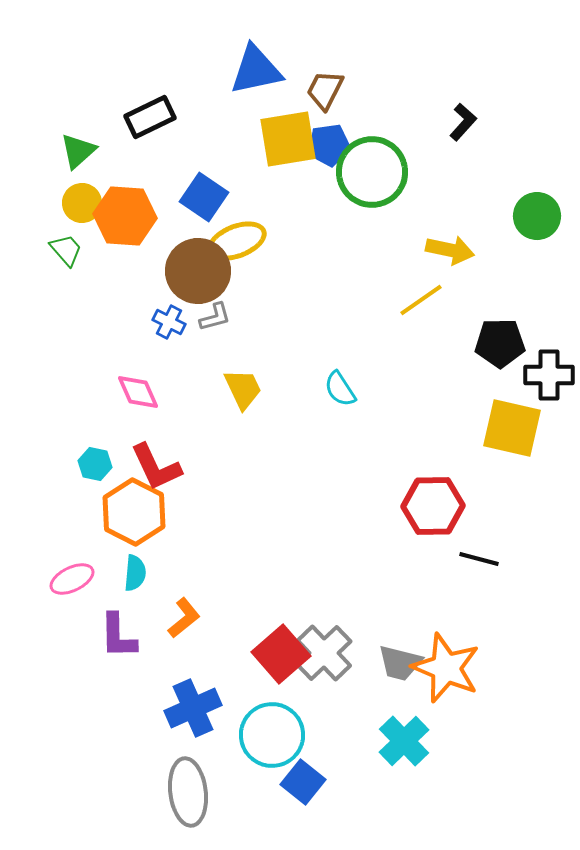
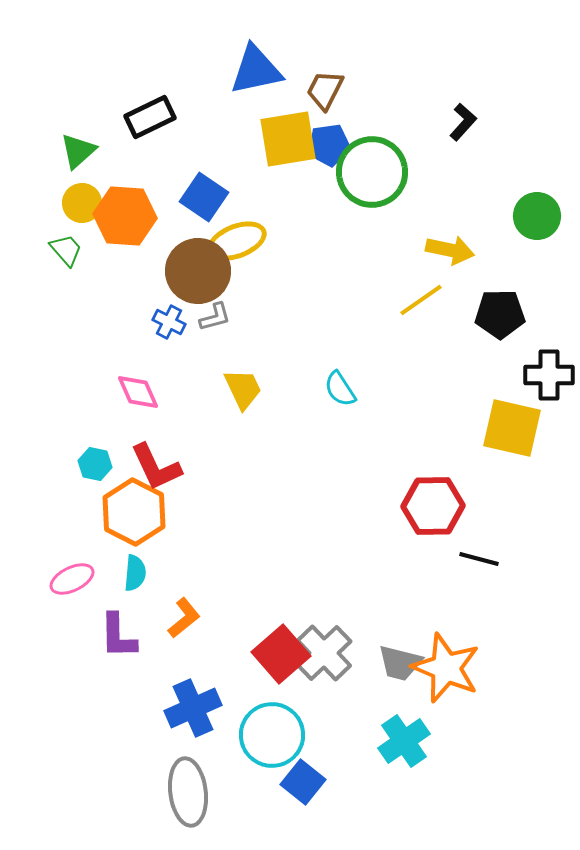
black pentagon at (500, 343): moved 29 px up
cyan cross at (404, 741): rotated 9 degrees clockwise
